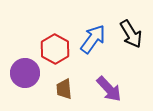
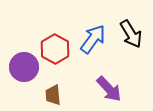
purple circle: moved 1 px left, 6 px up
brown trapezoid: moved 11 px left, 6 px down
